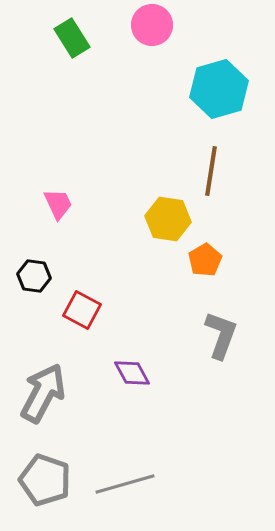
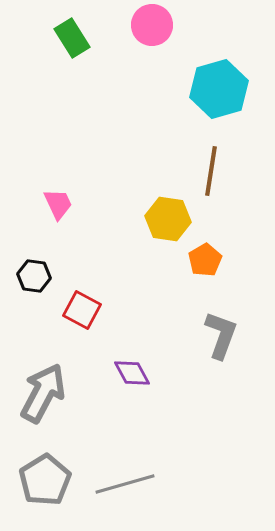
gray pentagon: rotated 21 degrees clockwise
